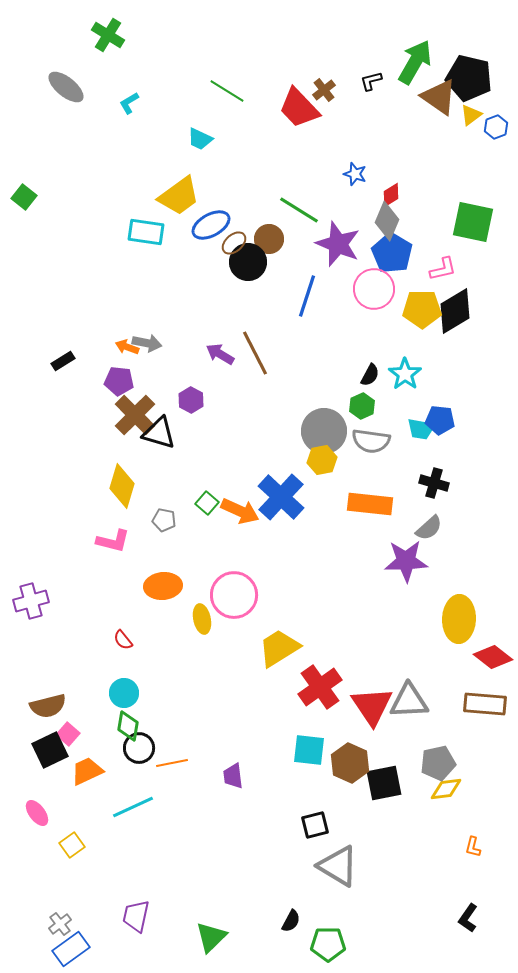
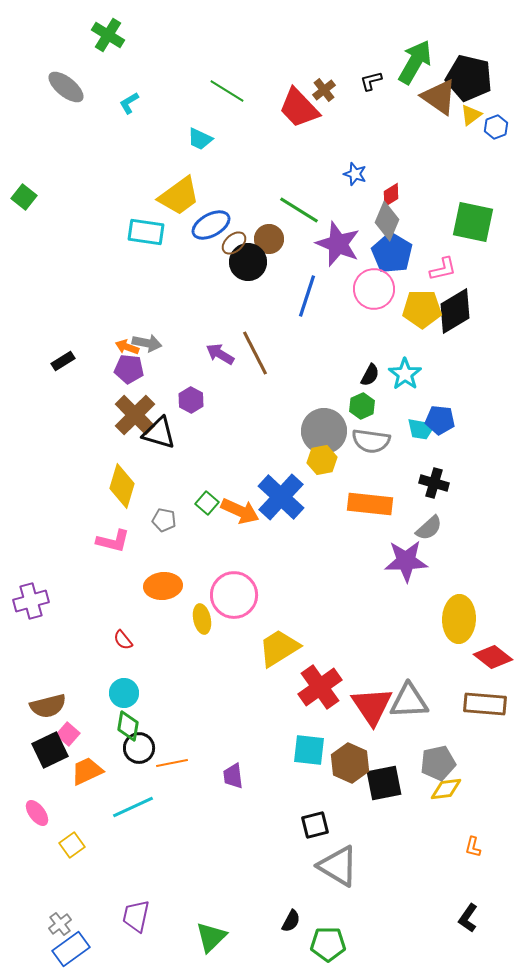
purple pentagon at (119, 381): moved 10 px right, 12 px up
